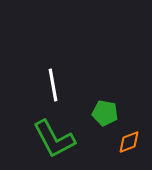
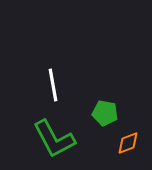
orange diamond: moved 1 px left, 1 px down
